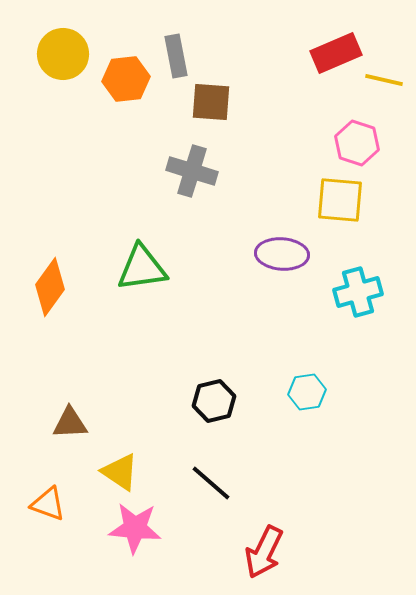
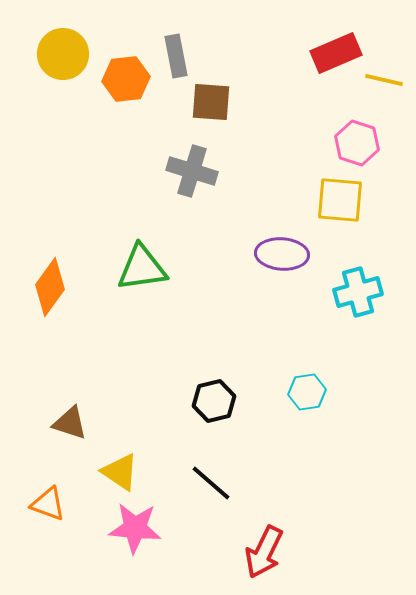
brown triangle: rotated 21 degrees clockwise
